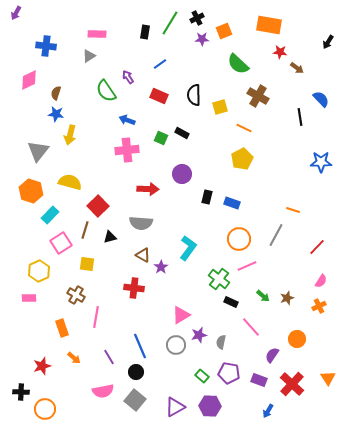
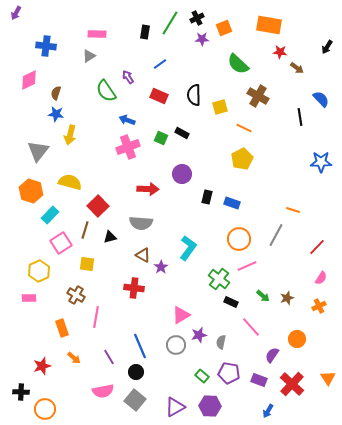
orange square at (224, 31): moved 3 px up
black arrow at (328, 42): moved 1 px left, 5 px down
pink cross at (127, 150): moved 1 px right, 3 px up; rotated 15 degrees counterclockwise
pink semicircle at (321, 281): moved 3 px up
